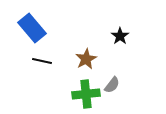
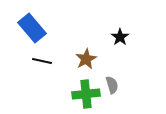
black star: moved 1 px down
gray semicircle: rotated 54 degrees counterclockwise
